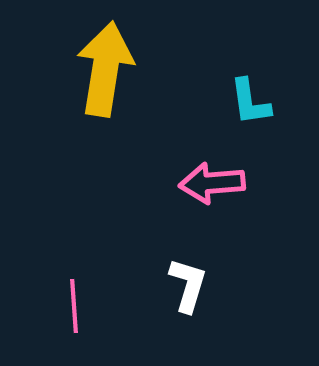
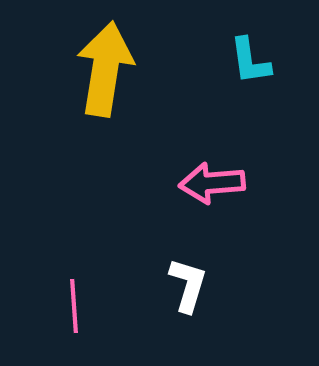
cyan L-shape: moved 41 px up
